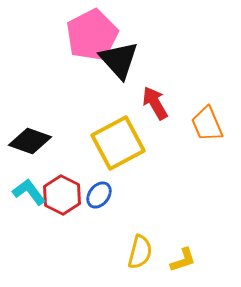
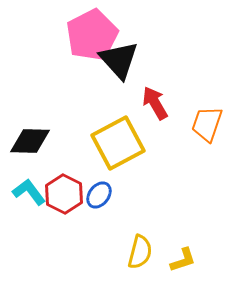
orange trapezoid: rotated 42 degrees clockwise
black diamond: rotated 18 degrees counterclockwise
red hexagon: moved 2 px right, 1 px up
